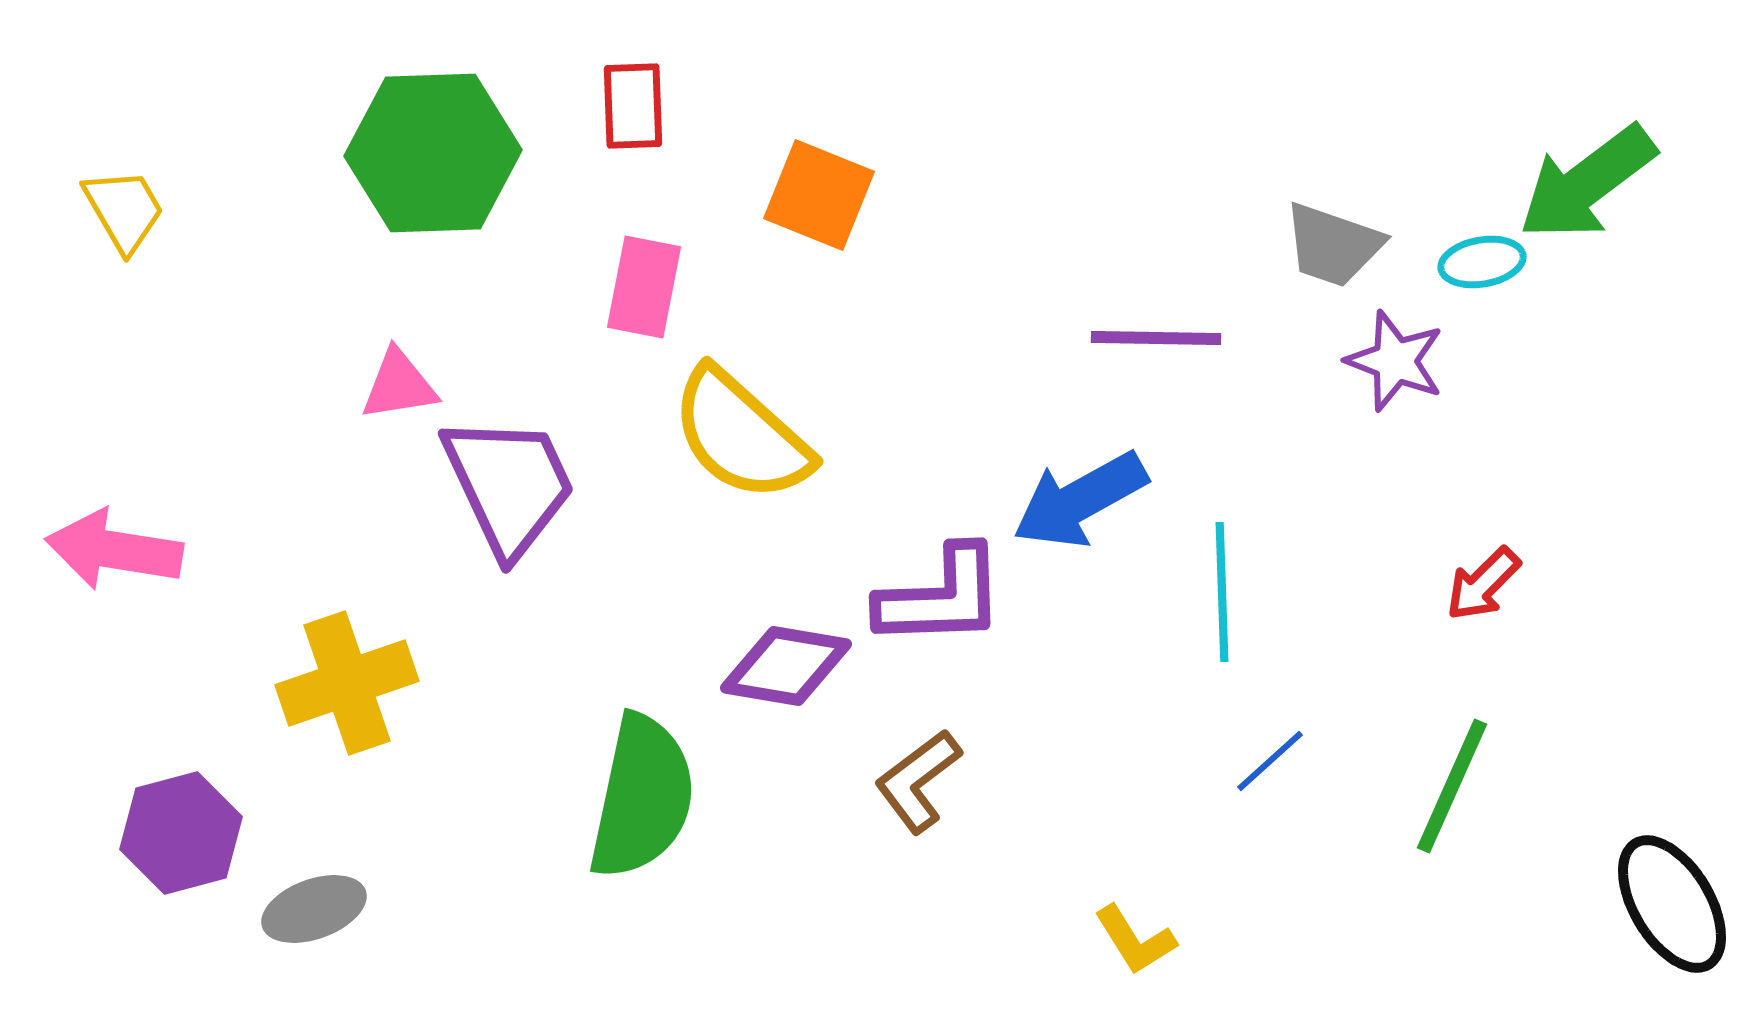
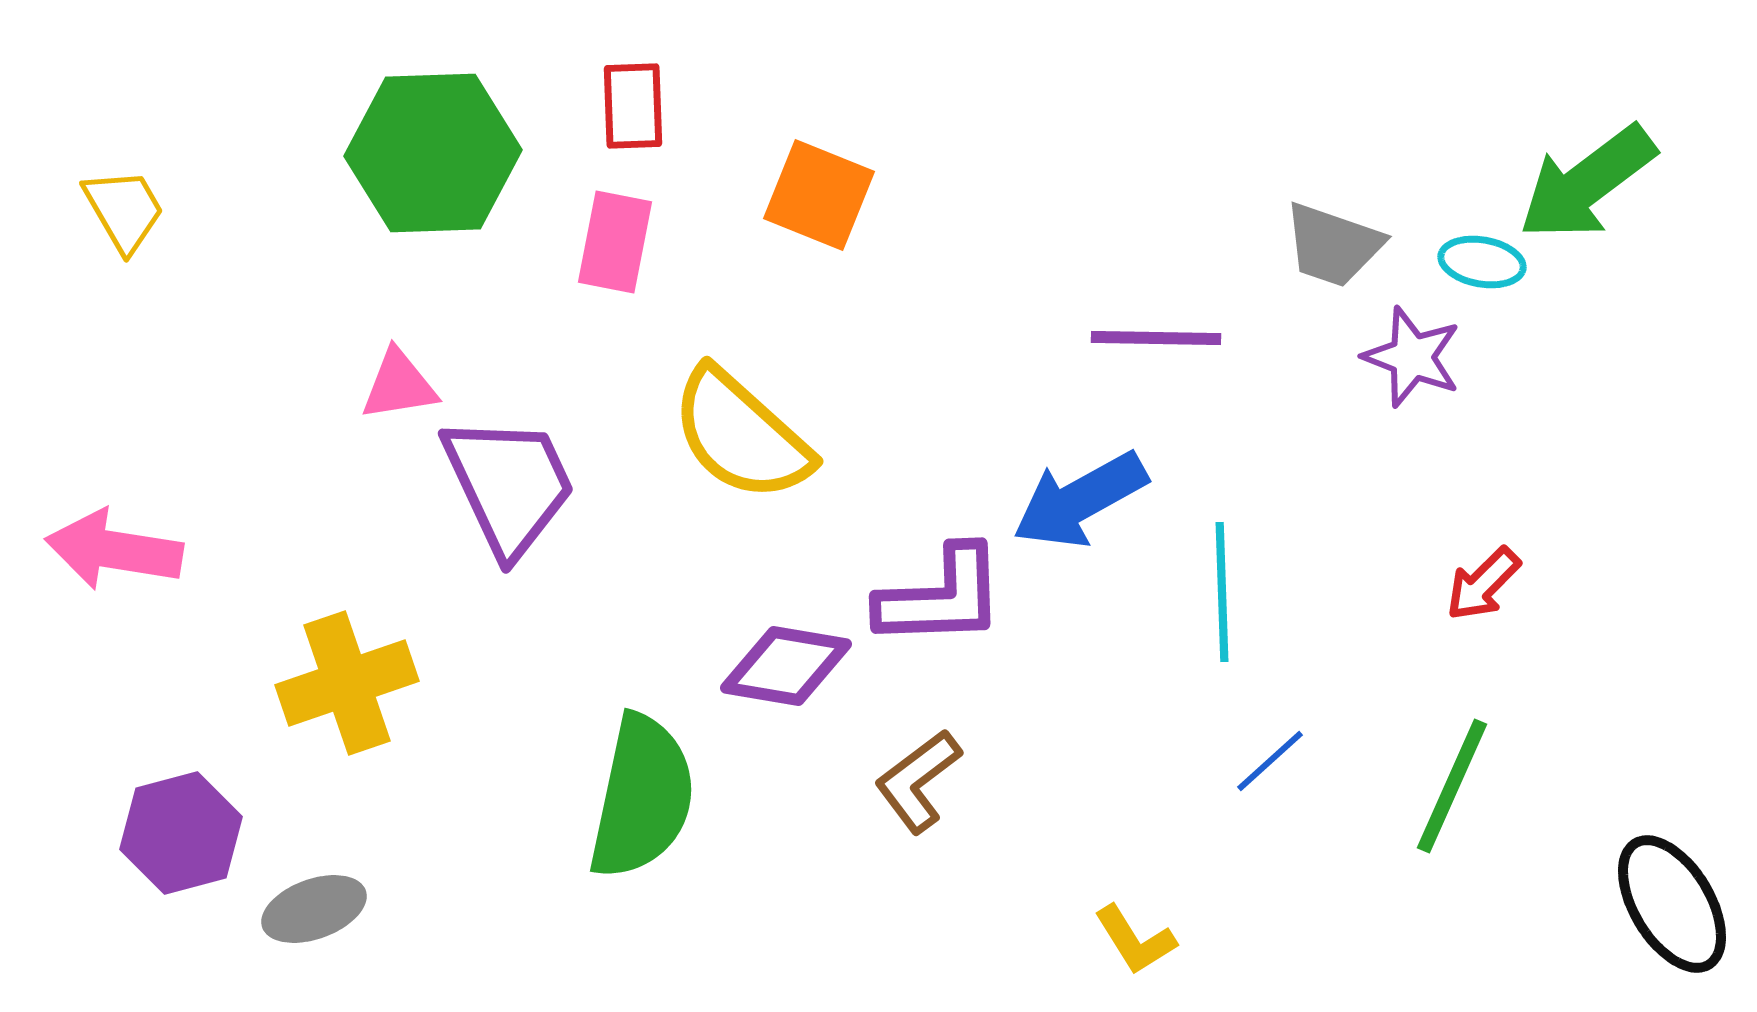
cyan ellipse: rotated 20 degrees clockwise
pink rectangle: moved 29 px left, 45 px up
purple star: moved 17 px right, 4 px up
